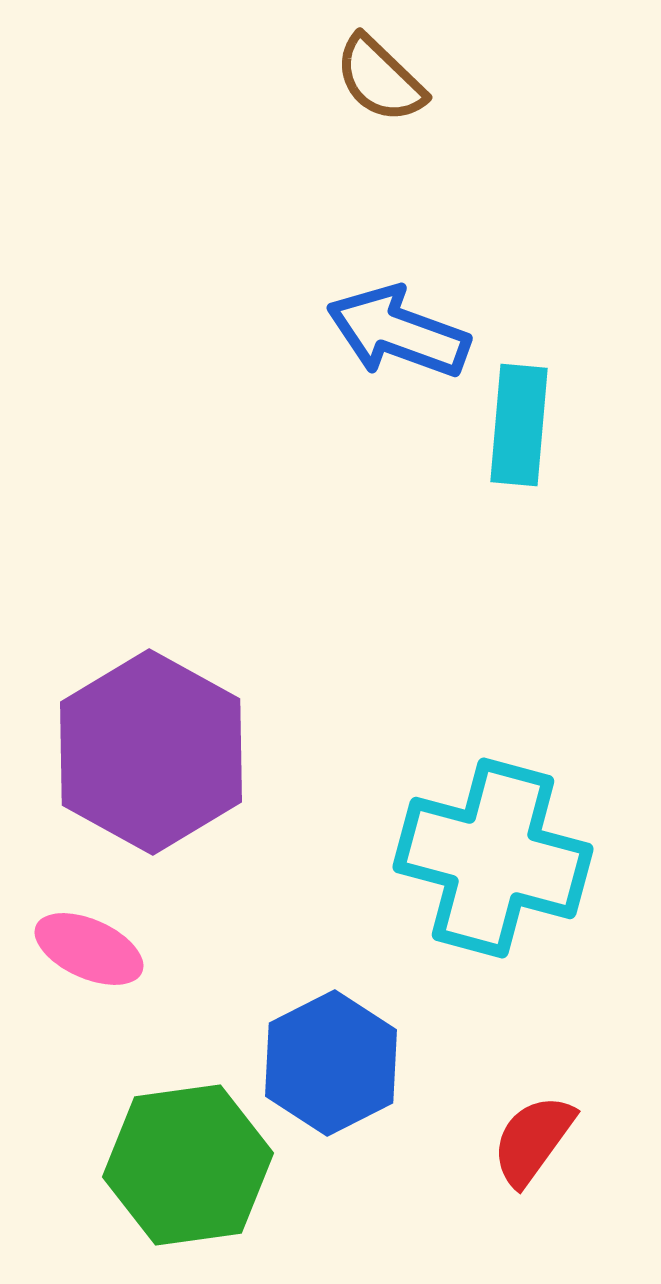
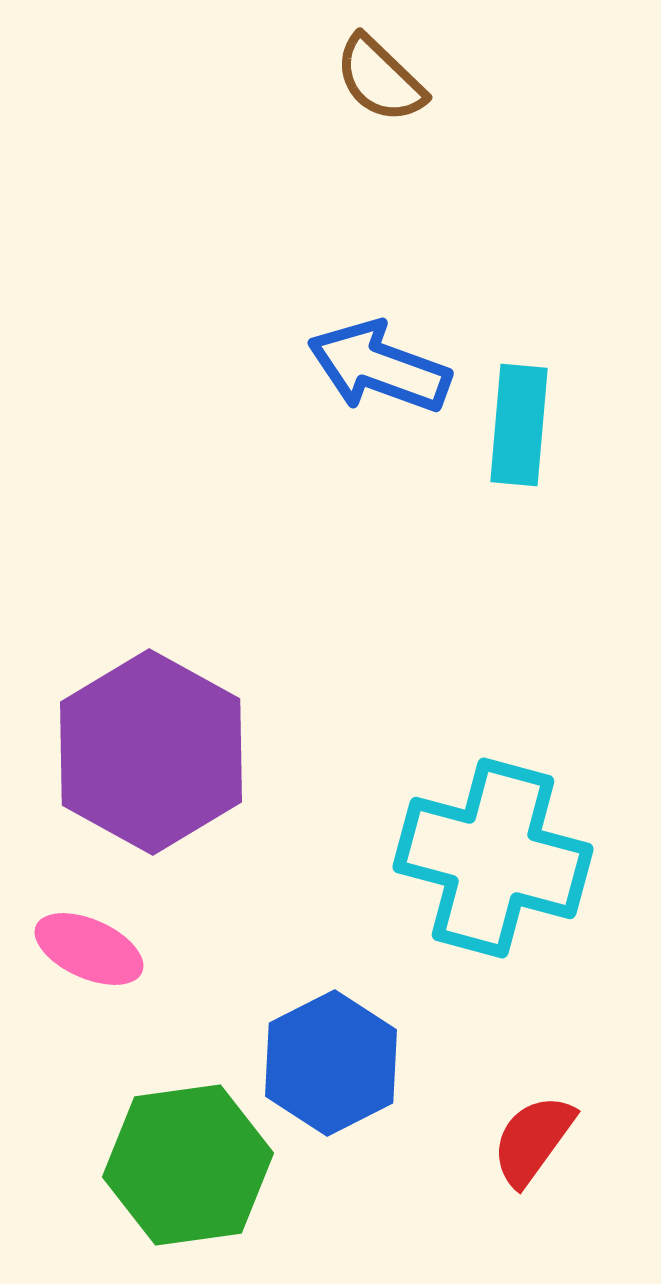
blue arrow: moved 19 px left, 35 px down
